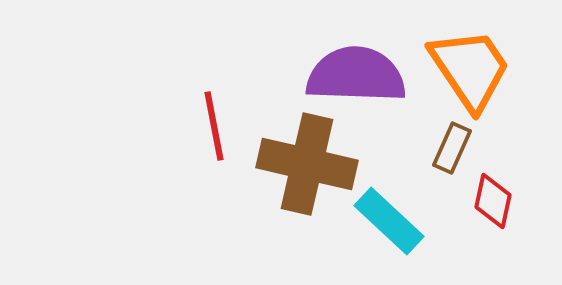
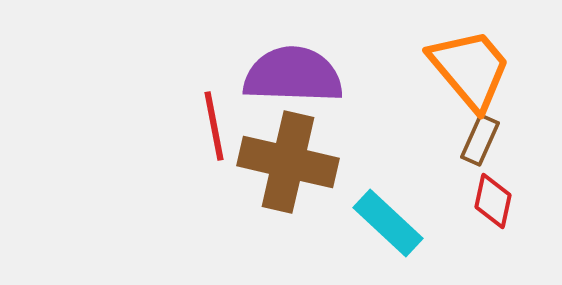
orange trapezoid: rotated 6 degrees counterclockwise
purple semicircle: moved 63 px left
brown rectangle: moved 28 px right, 8 px up
brown cross: moved 19 px left, 2 px up
cyan rectangle: moved 1 px left, 2 px down
